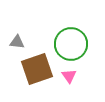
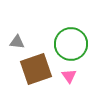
brown square: moved 1 px left
